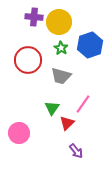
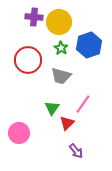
blue hexagon: moved 1 px left
